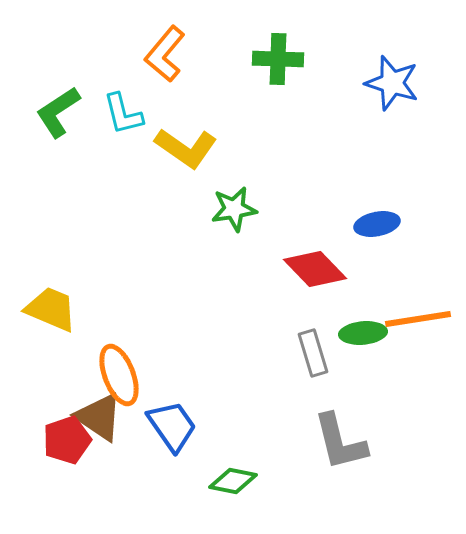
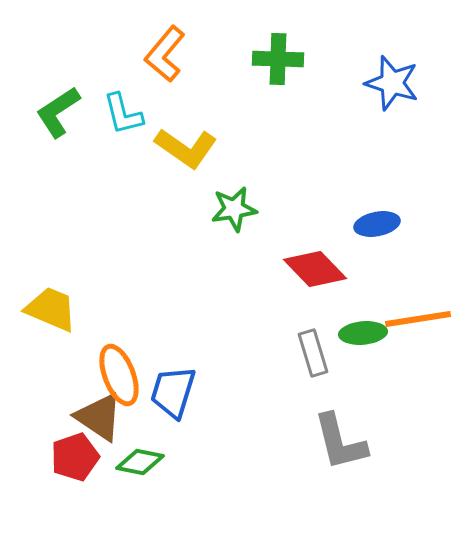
blue trapezoid: moved 1 px right, 34 px up; rotated 128 degrees counterclockwise
red pentagon: moved 8 px right, 17 px down
green diamond: moved 93 px left, 19 px up
